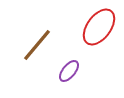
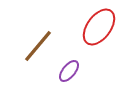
brown line: moved 1 px right, 1 px down
